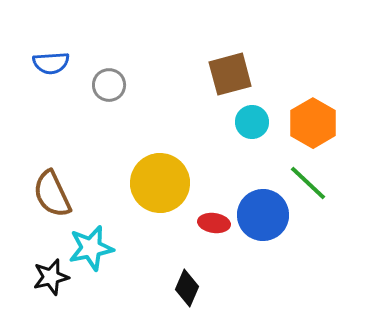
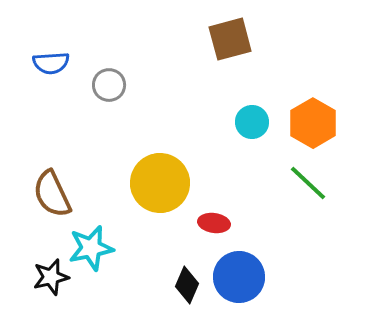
brown square: moved 35 px up
blue circle: moved 24 px left, 62 px down
black diamond: moved 3 px up
